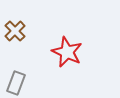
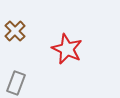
red star: moved 3 px up
